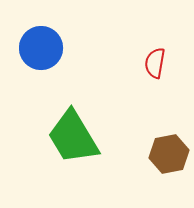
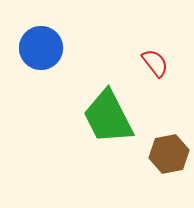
red semicircle: rotated 132 degrees clockwise
green trapezoid: moved 35 px right, 20 px up; rotated 4 degrees clockwise
